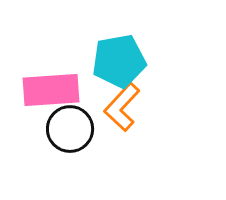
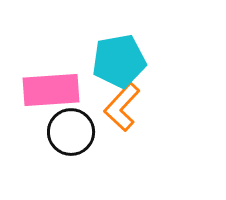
black circle: moved 1 px right, 3 px down
